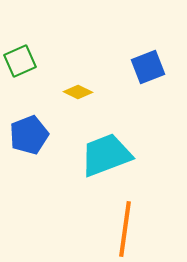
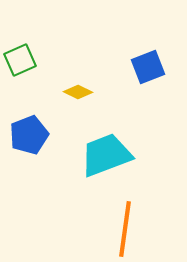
green square: moved 1 px up
